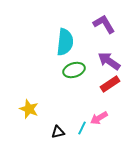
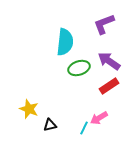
purple L-shape: rotated 80 degrees counterclockwise
green ellipse: moved 5 px right, 2 px up
red rectangle: moved 1 px left, 2 px down
cyan line: moved 2 px right
black triangle: moved 8 px left, 7 px up
